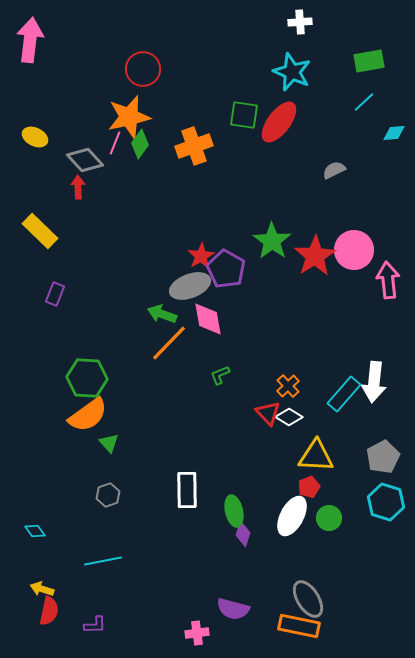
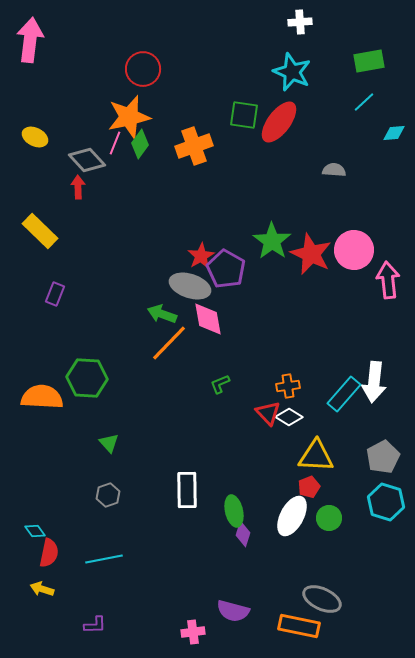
gray diamond at (85, 160): moved 2 px right
gray semicircle at (334, 170): rotated 30 degrees clockwise
red star at (315, 256): moved 4 px left, 2 px up; rotated 15 degrees counterclockwise
gray ellipse at (190, 286): rotated 39 degrees clockwise
green L-shape at (220, 375): moved 9 px down
orange cross at (288, 386): rotated 35 degrees clockwise
orange semicircle at (88, 415): moved 46 px left, 18 px up; rotated 141 degrees counterclockwise
cyan line at (103, 561): moved 1 px right, 2 px up
gray ellipse at (308, 599): moved 14 px right; rotated 33 degrees counterclockwise
purple semicircle at (233, 609): moved 2 px down
red semicircle at (49, 611): moved 58 px up
pink cross at (197, 633): moved 4 px left, 1 px up
